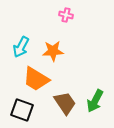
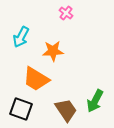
pink cross: moved 2 px up; rotated 24 degrees clockwise
cyan arrow: moved 10 px up
brown trapezoid: moved 1 px right, 7 px down
black square: moved 1 px left, 1 px up
